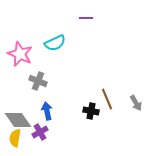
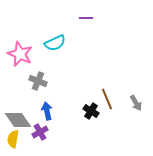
black cross: rotated 21 degrees clockwise
yellow semicircle: moved 2 px left, 1 px down
